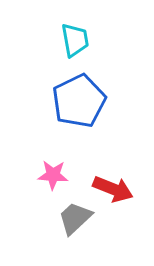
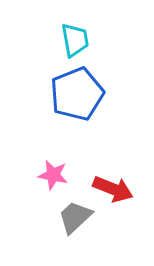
blue pentagon: moved 2 px left, 7 px up; rotated 4 degrees clockwise
pink star: rotated 8 degrees clockwise
gray trapezoid: moved 1 px up
